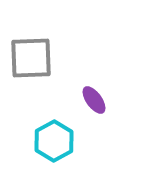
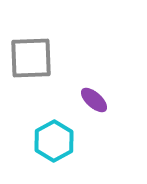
purple ellipse: rotated 12 degrees counterclockwise
